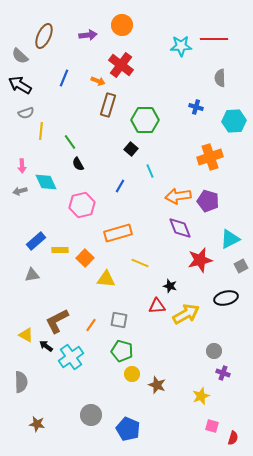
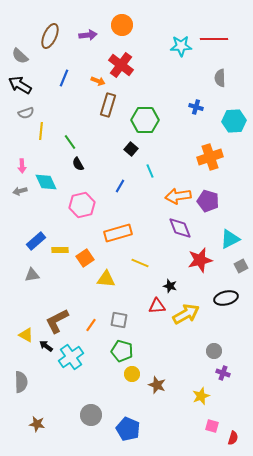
brown ellipse at (44, 36): moved 6 px right
orange square at (85, 258): rotated 12 degrees clockwise
